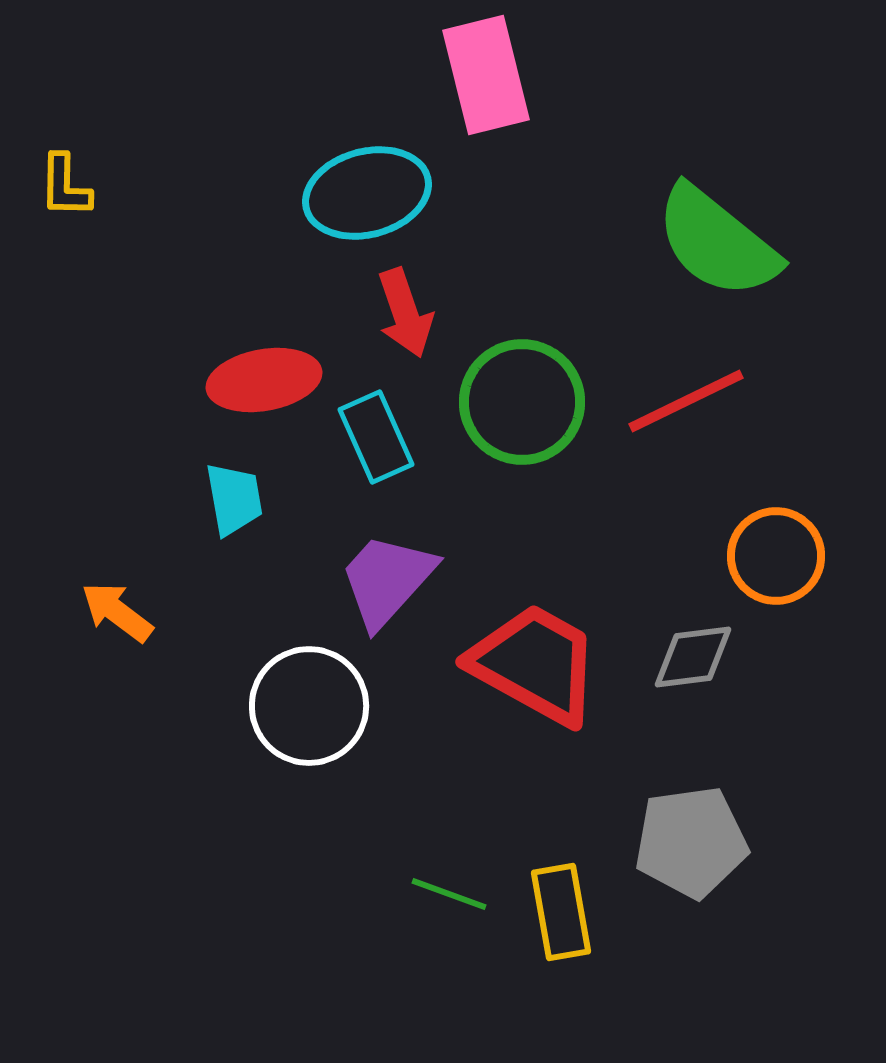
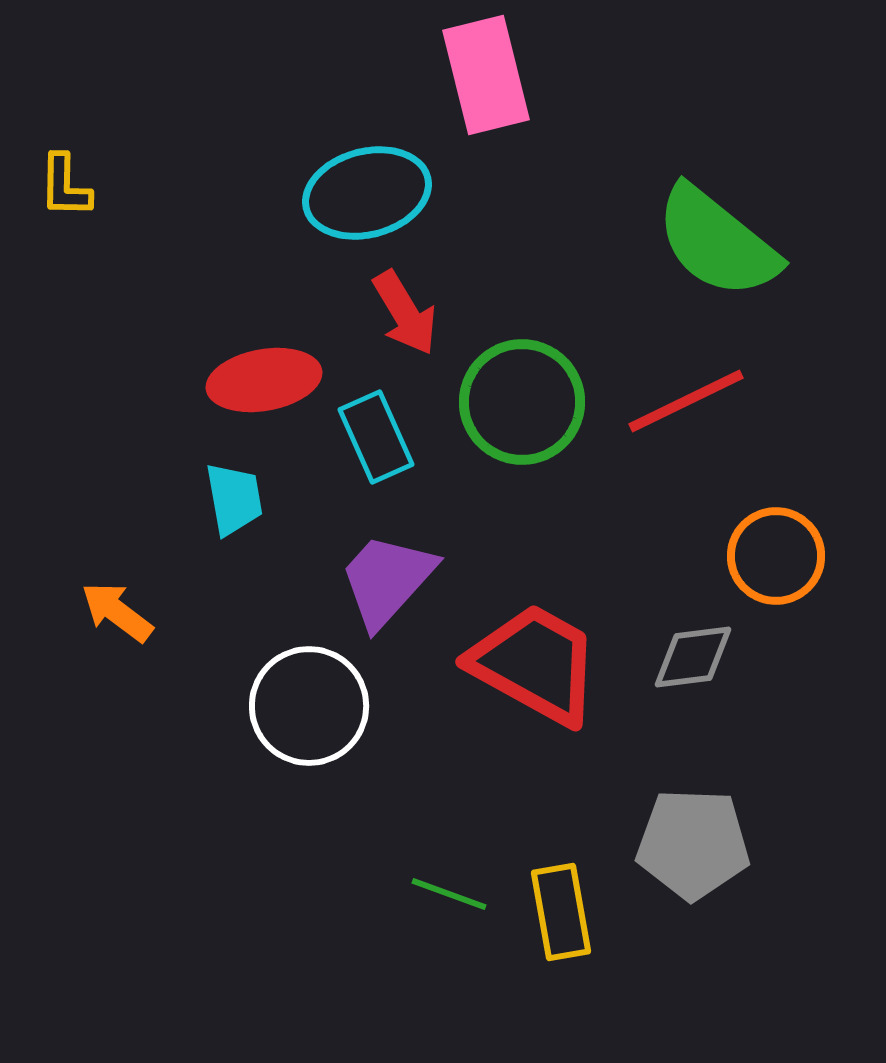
red arrow: rotated 12 degrees counterclockwise
gray pentagon: moved 2 px right, 2 px down; rotated 10 degrees clockwise
